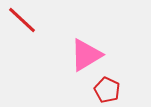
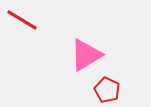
red line: rotated 12 degrees counterclockwise
